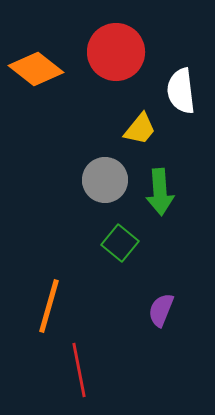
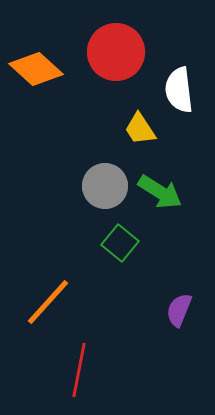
orange diamond: rotated 4 degrees clockwise
white semicircle: moved 2 px left, 1 px up
yellow trapezoid: rotated 108 degrees clockwise
gray circle: moved 6 px down
green arrow: rotated 54 degrees counterclockwise
orange line: moved 1 px left, 4 px up; rotated 26 degrees clockwise
purple semicircle: moved 18 px right
red line: rotated 22 degrees clockwise
